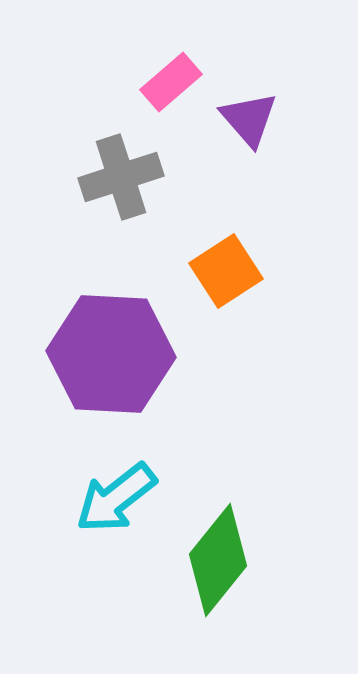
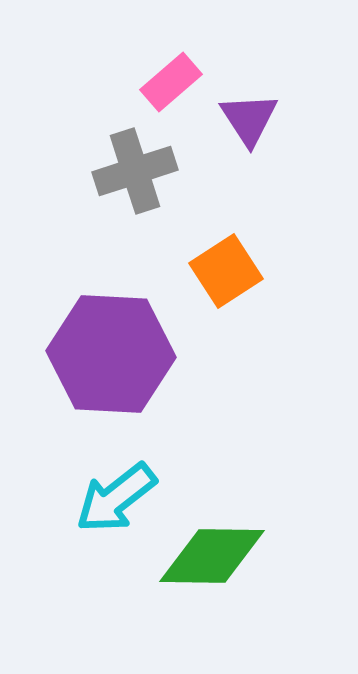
purple triangle: rotated 8 degrees clockwise
gray cross: moved 14 px right, 6 px up
green diamond: moved 6 px left, 4 px up; rotated 52 degrees clockwise
